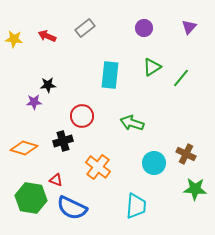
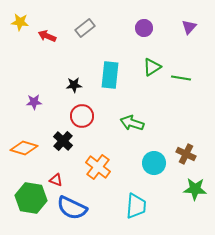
yellow star: moved 6 px right, 17 px up
green line: rotated 60 degrees clockwise
black star: moved 26 px right
black cross: rotated 30 degrees counterclockwise
